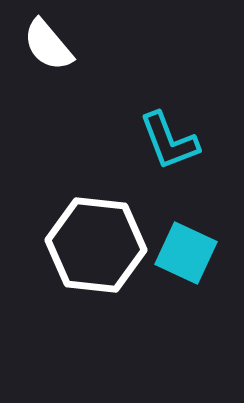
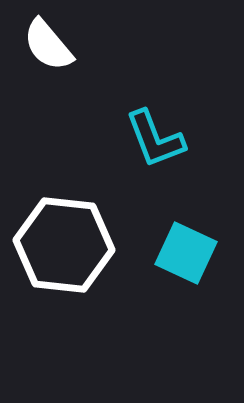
cyan L-shape: moved 14 px left, 2 px up
white hexagon: moved 32 px left
